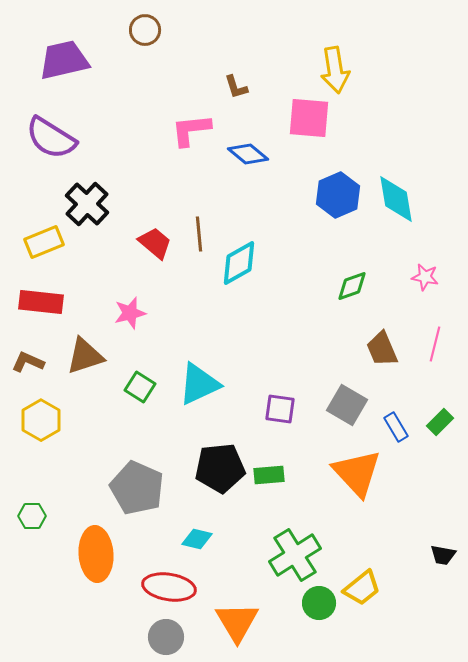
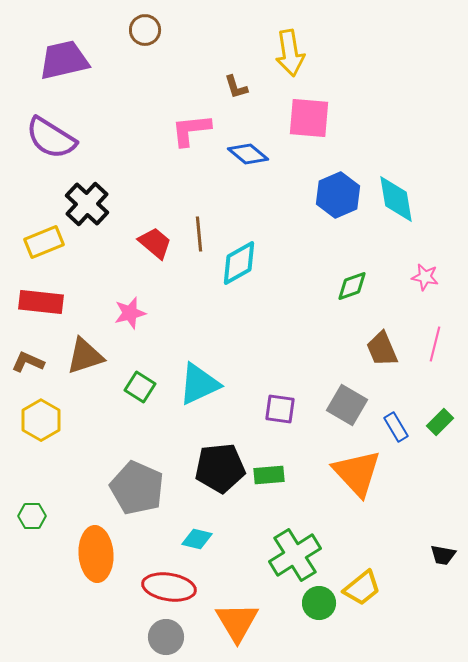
yellow arrow at (335, 70): moved 45 px left, 17 px up
